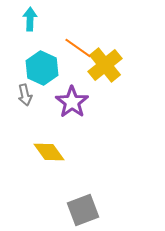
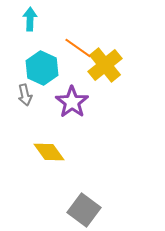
gray square: moved 1 px right; rotated 32 degrees counterclockwise
